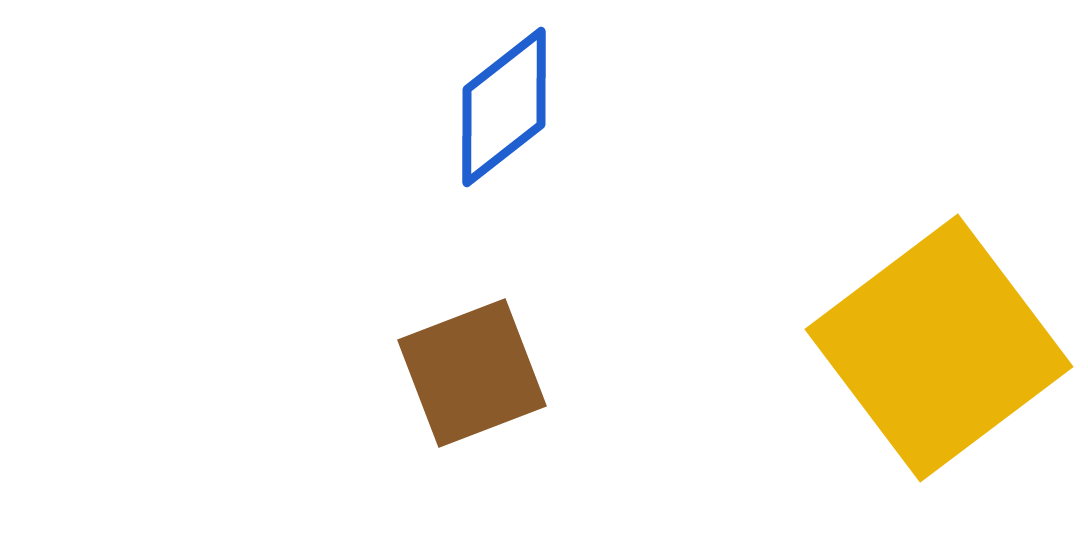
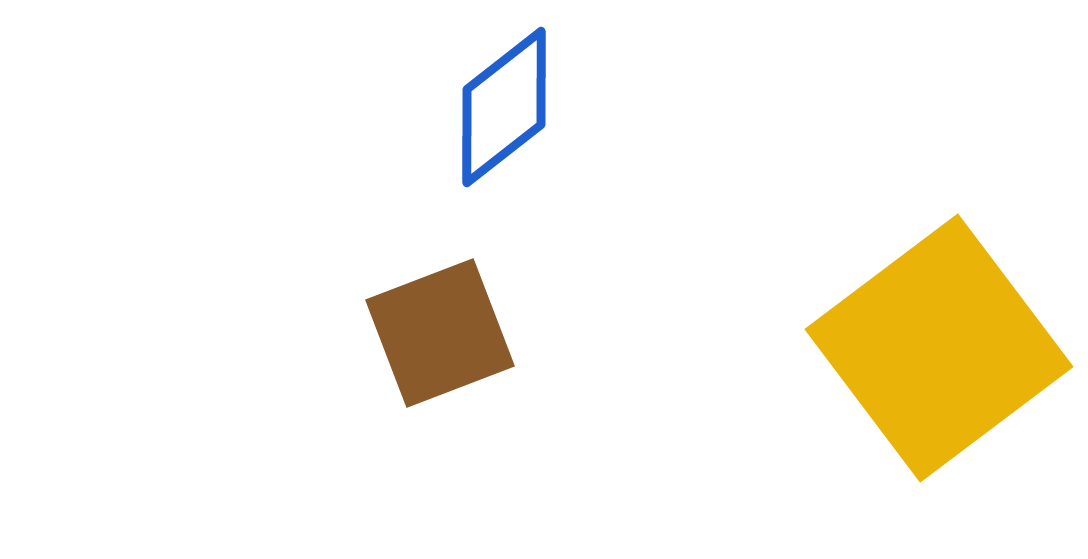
brown square: moved 32 px left, 40 px up
